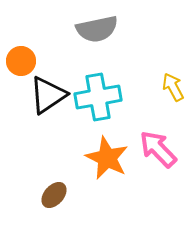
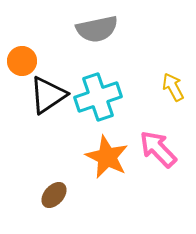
orange circle: moved 1 px right
cyan cross: rotated 9 degrees counterclockwise
orange star: moved 1 px up
